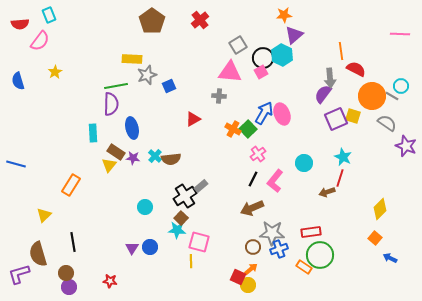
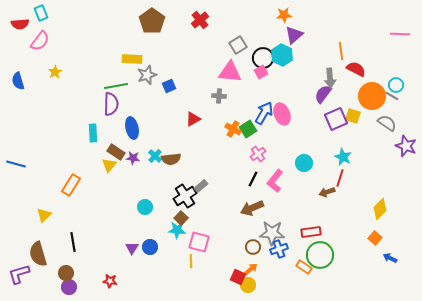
cyan rectangle at (49, 15): moved 8 px left, 2 px up
cyan circle at (401, 86): moved 5 px left, 1 px up
green square at (248, 129): rotated 12 degrees clockwise
